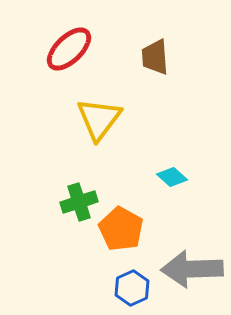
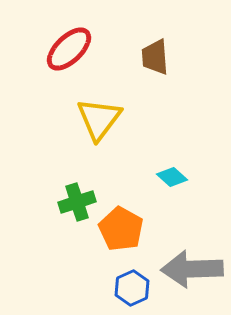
green cross: moved 2 px left
